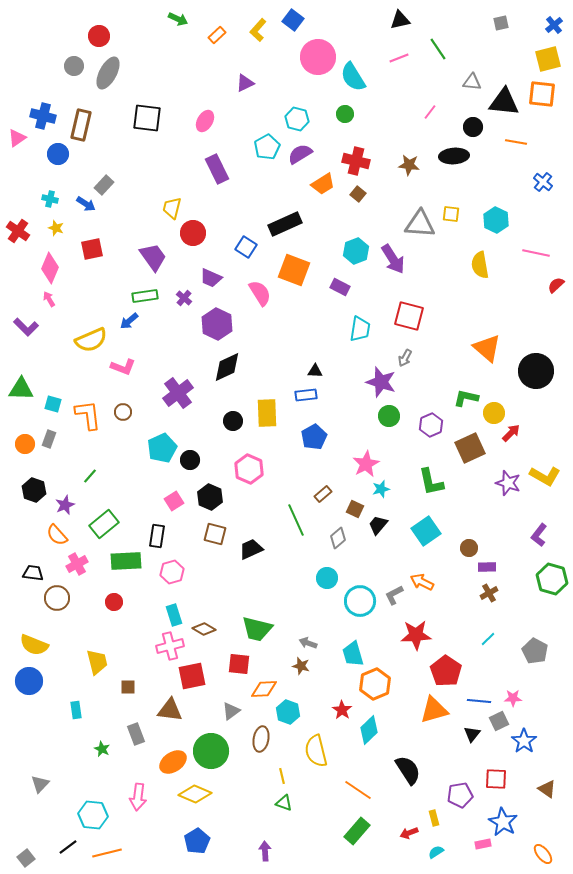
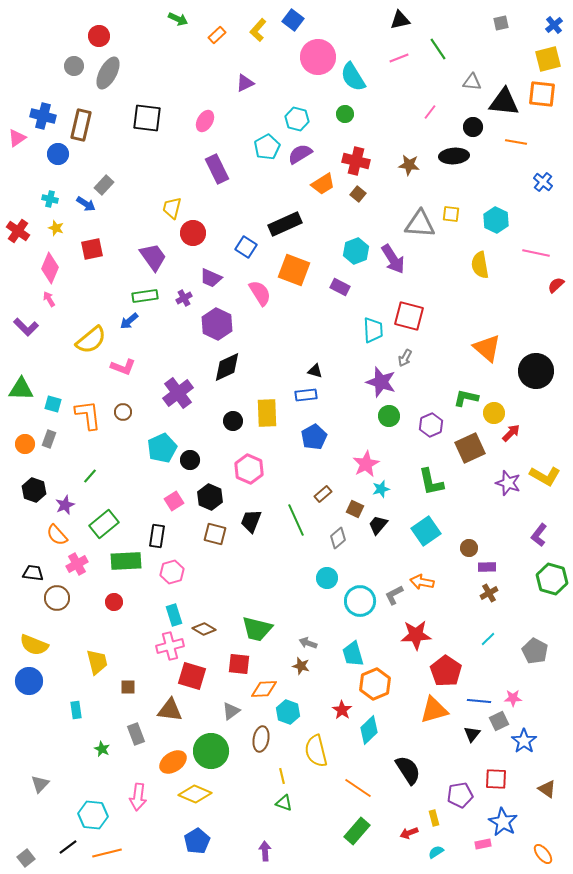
purple cross at (184, 298): rotated 21 degrees clockwise
cyan trapezoid at (360, 329): moved 13 px right, 1 px down; rotated 12 degrees counterclockwise
yellow semicircle at (91, 340): rotated 16 degrees counterclockwise
black triangle at (315, 371): rotated 14 degrees clockwise
black trapezoid at (251, 549): moved 28 px up; rotated 45 degrees counterclockwise
orange arrow at (422, 582): rotated 15 degrees counterclockwise
red square at (192, 676): rotated 28 degrees clockwise
orange line at (358, 790): moved 2 px up
